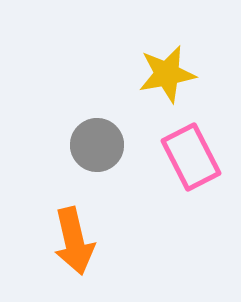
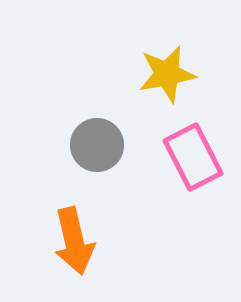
pink rectangle: moved 2 px right
